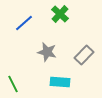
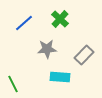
green cross: moved 5 px down
gray star: moved 3 px up; rotated 18 degrees counterclockwise
cyan rectangle: moved 5 px up
